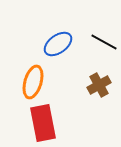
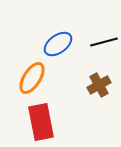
black line: rotated 44 degrees counterclockwise
orange ellipse: moved 1 px left, 4 px up; rotated 16 degrees clockwise
red rectangle: moved 2 px left, 1 px up
